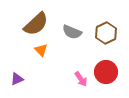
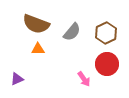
brown semicircle: rotated 64 degrees clockwise
gray semicircle: rotated 72 degrees counterclockwise
orange triangle: moved 3 px left, 1 px up; rotated 48 degrees counterclockwise
red circle: moved 1 px right, 8 px up
pink arrow: moved 3 px right
